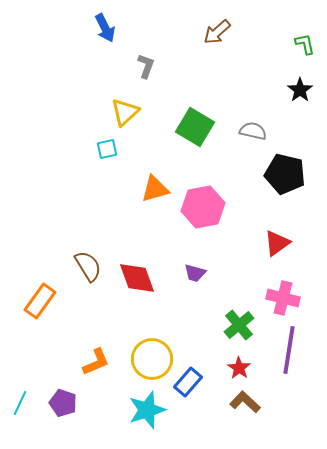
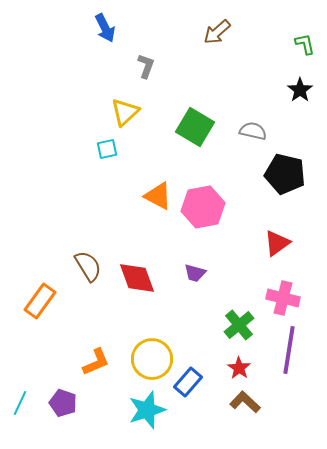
orange triangle: moved 3 px right, 7 px down; rotated 44 degrees clockwise
